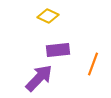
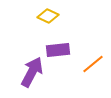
orange line: rotated 30 degrees clockwise
purple arrow: moved 7 px left, 6 px up; rotated 16 degrees counterclockwise
